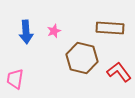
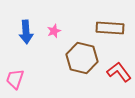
pink trapezoid: rotated 10 degrees clockwise
